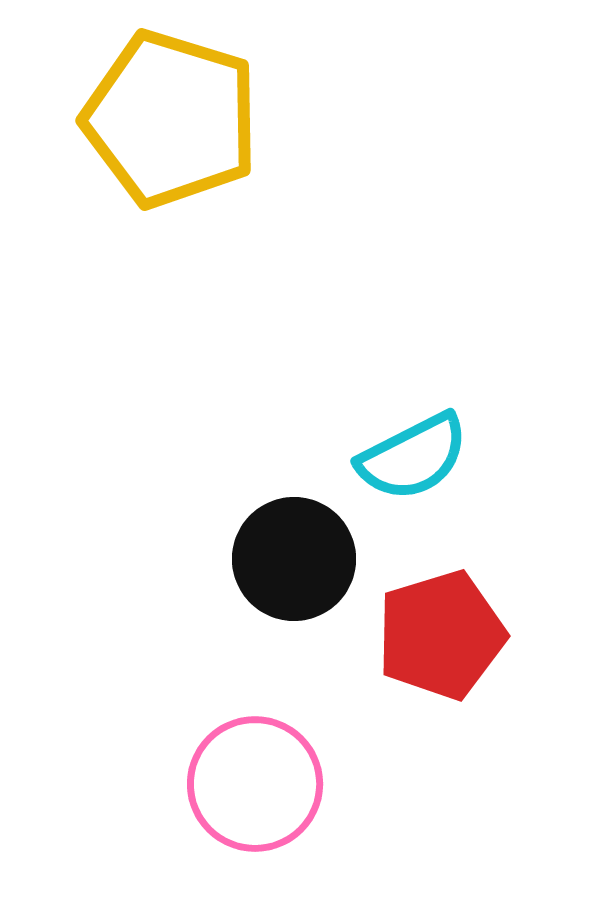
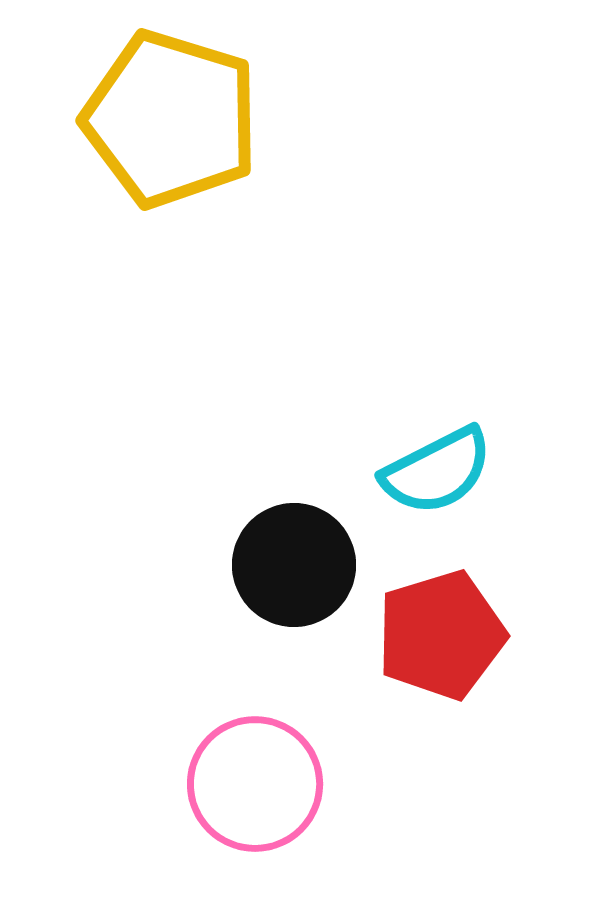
cyan semicircle: moved 24 px right, 14 px down
black circle: moved 6 px down
